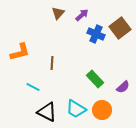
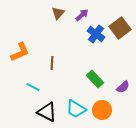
blue cross: rotated 12 degrees clockwise
orange L-shape: rotated 10 degrees counterclockwise
